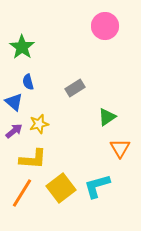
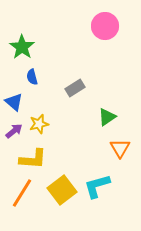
blue semicircle: moved 4 px right, 5 px up
yellow square: moved 1 px right, 2 px down
